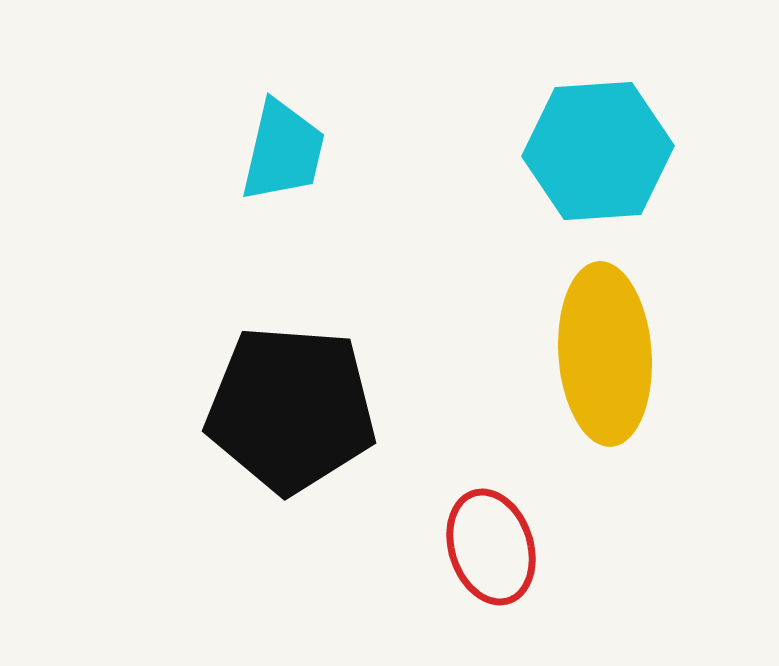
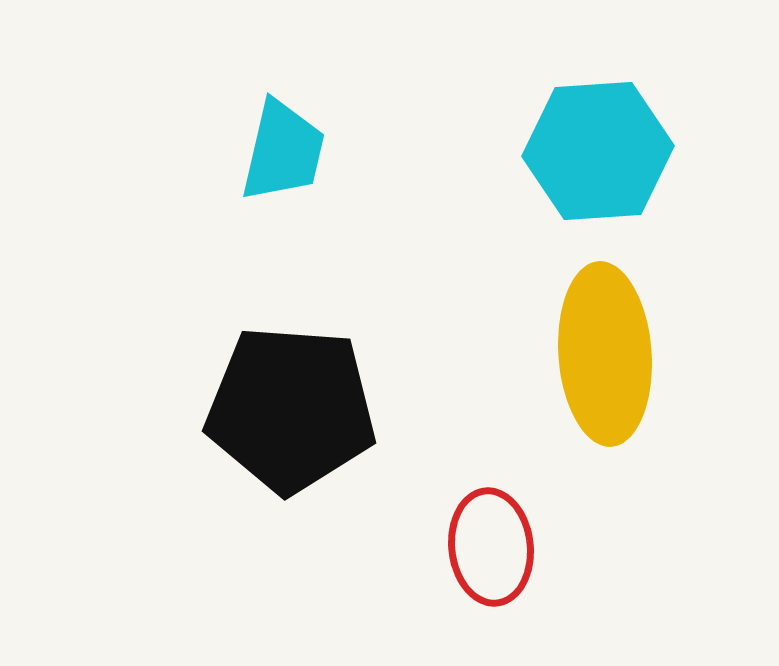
red ellipse: rotated 12 degrees clockwise
